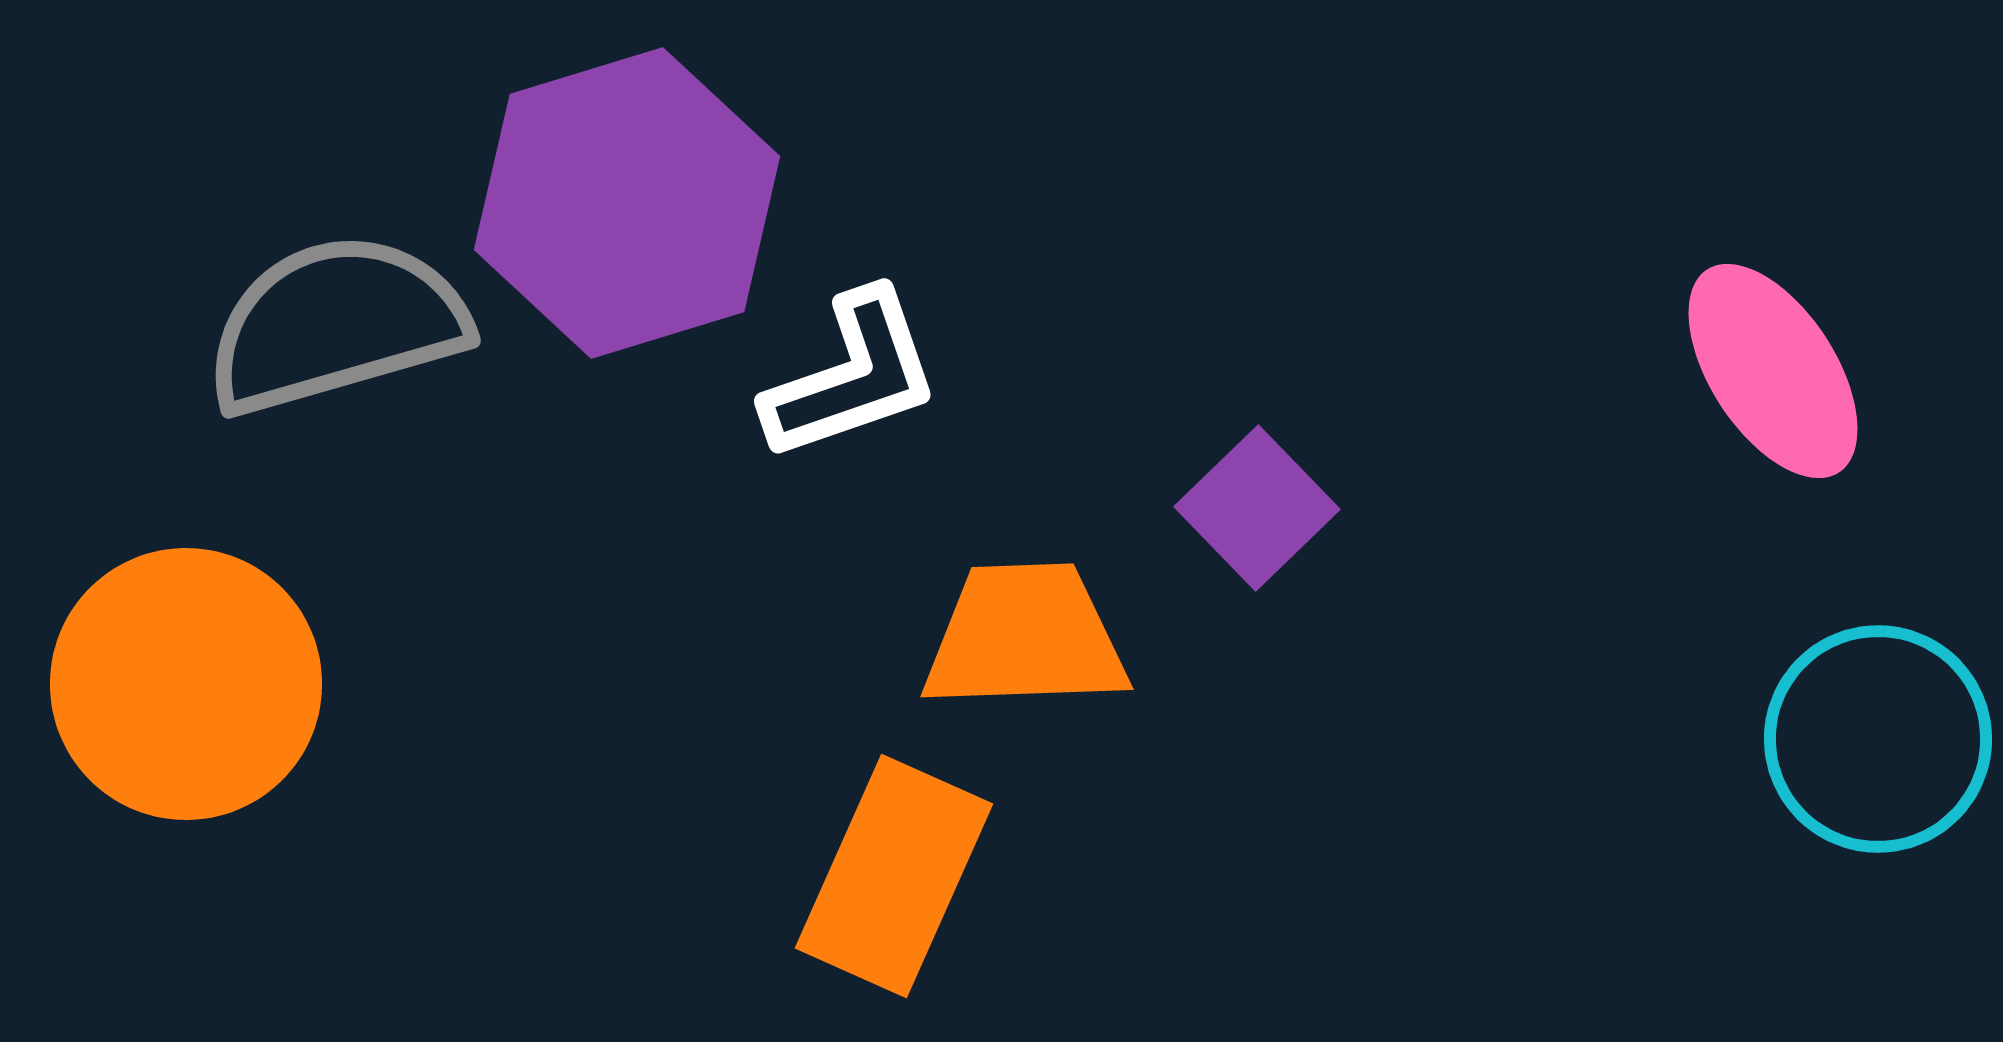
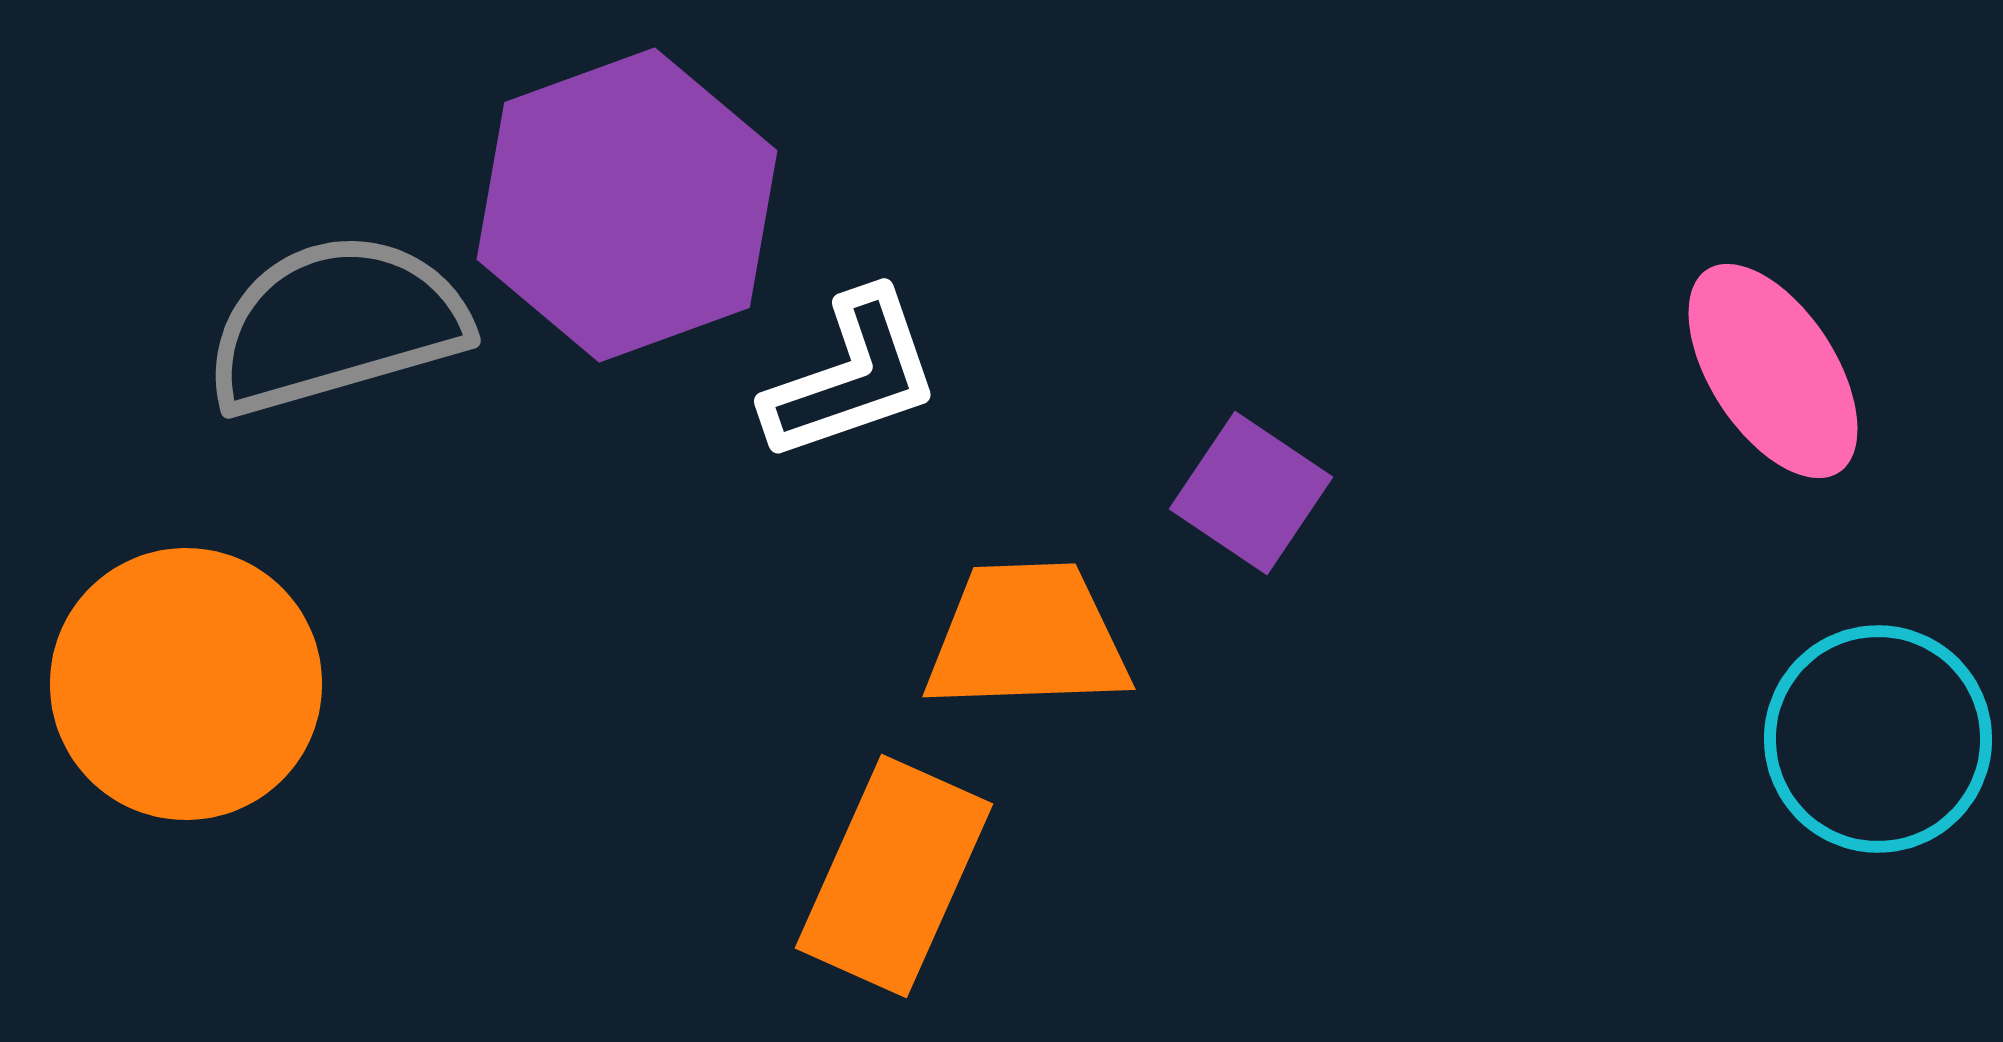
purple hexagon: moved 2 px down; rotated 3 degrees counterclockwise
purple square: moved 6 px left, 15 px up; rotated 12 degrees counterclockwise
orange trapezoid: moved 2 px right
